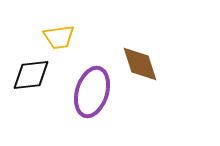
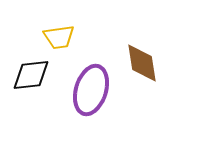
brown diamond: moved 2 px right, 1 px up; rotated 9 degrees clockwise
purple ellipse: moved 1 px left, 2 px up
